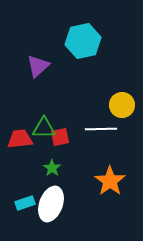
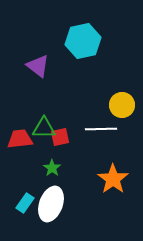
purple triangle: rotated 40 degrees counterclockwise
orange star: moved 3 px right, 2 px up
cyan rectangle: rotated 36 degrees counterclockwise
